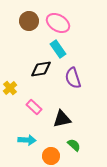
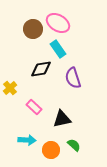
brown circle: moved 4 px right, 8 px down
orange circle: moved 6 px up
